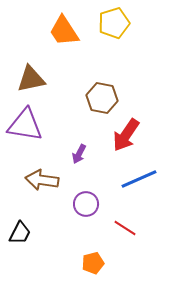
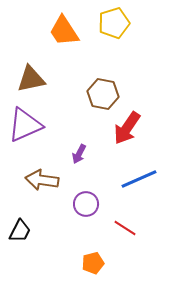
brown hexagon: moved 1 px right, 4 px up
purple triangle: rotated 33 degrees counterclockwise
red arrow: moved 1 px right, 7 px up
black trapezoid: moved 2 px up
